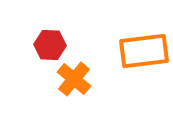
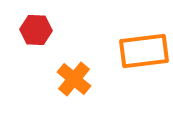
red hexagon: moved 14 px left, 15 px up
